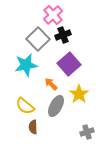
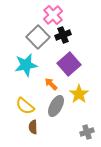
gray square: moved 2 px up
